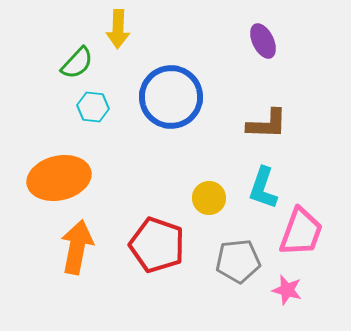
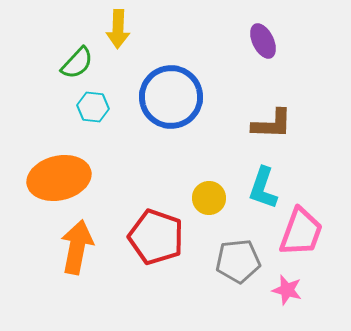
brown L-shape: moved 5 px right
red pentagon: moved 1 px left, 8 px up
